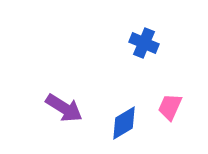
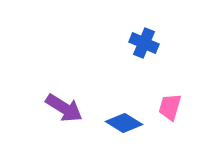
pink trapezoid: rotated 8 degrees counterclockwise
blue diamond: rotated 63 degrees clockwise
